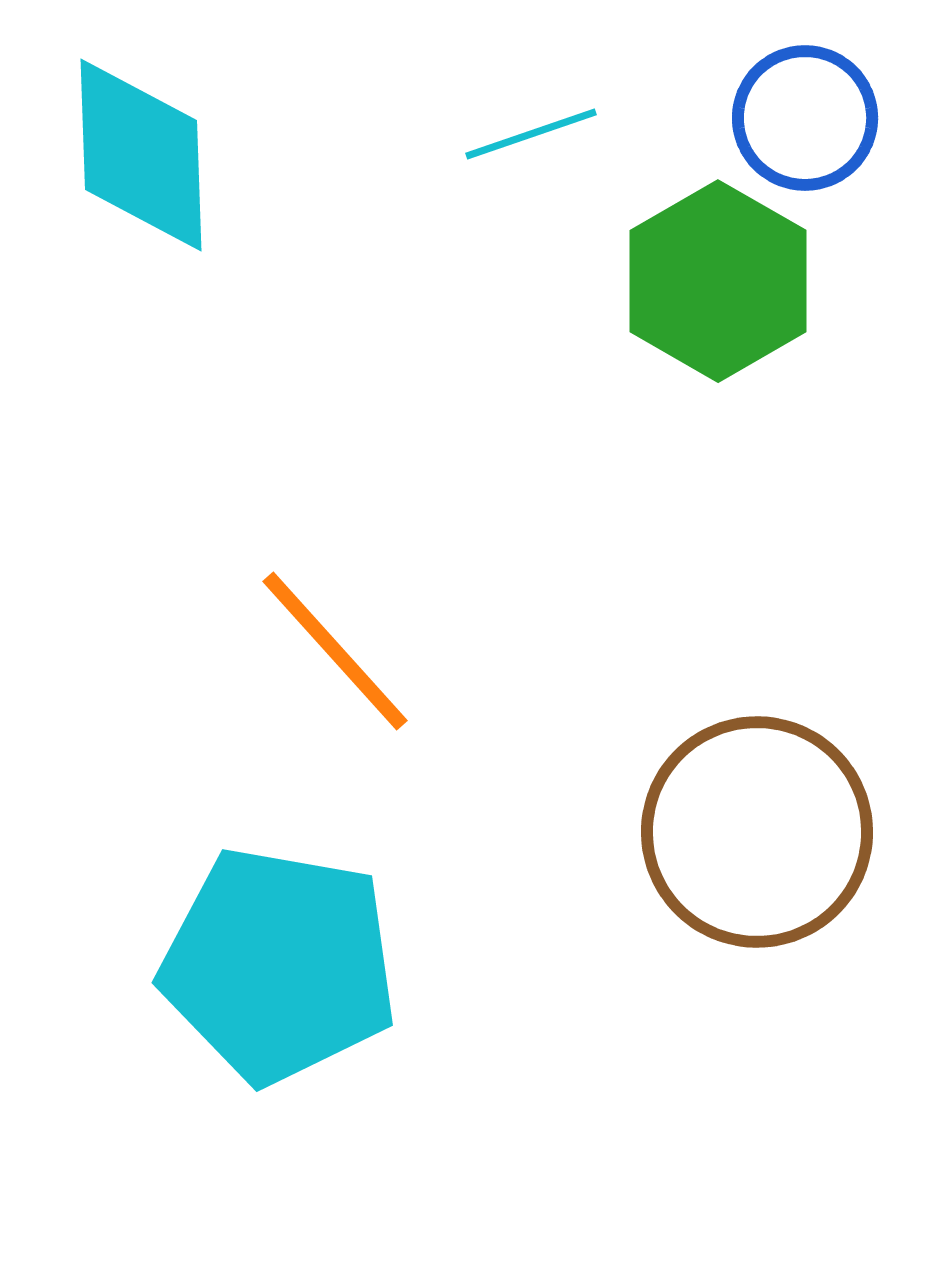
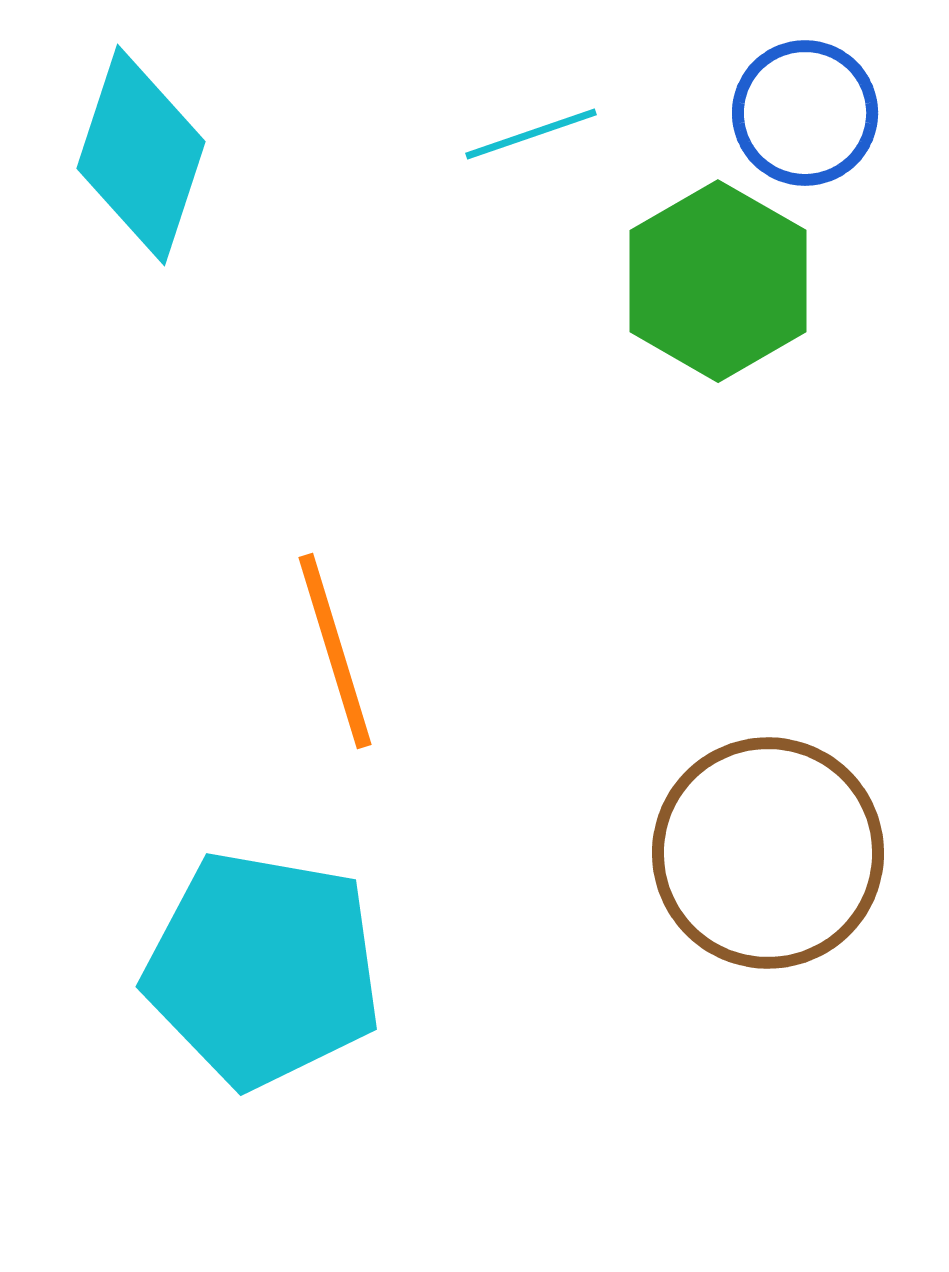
blue circle: moved 5 px up
cyan diamond: rotated 20 degrees clockwise
orange line: rotated 25 degrees clockwise
brown circle: moved 11 px right, 21 px down
cyan pentagon: moved 16 px left, 4 px down
